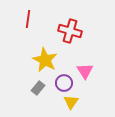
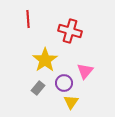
red line: rotated 12 degrees counterclockwise
yellow star: rotated 10 degrees clockwise
pink triangle: rotated 12 degrees clockwise
